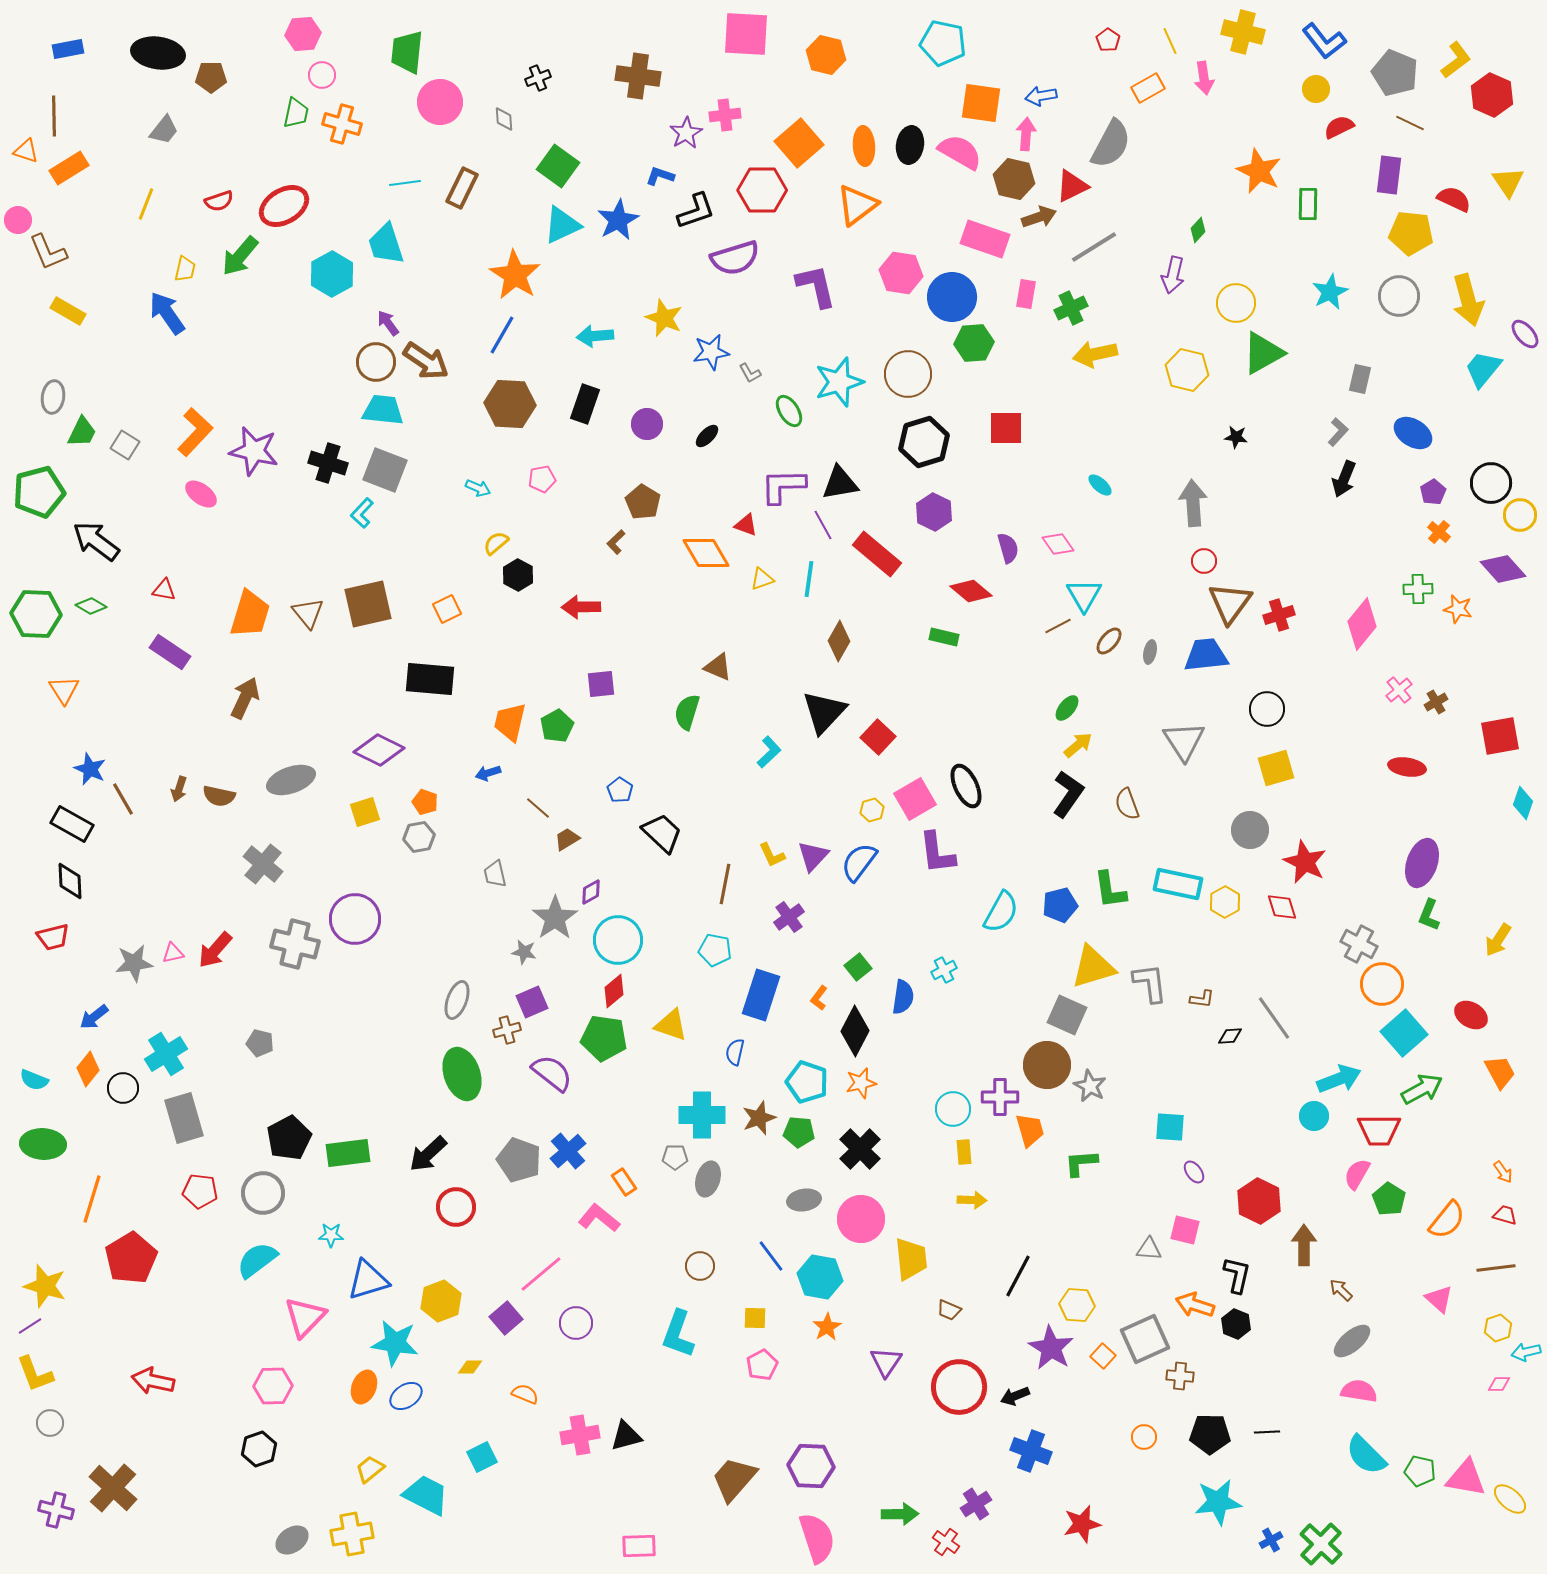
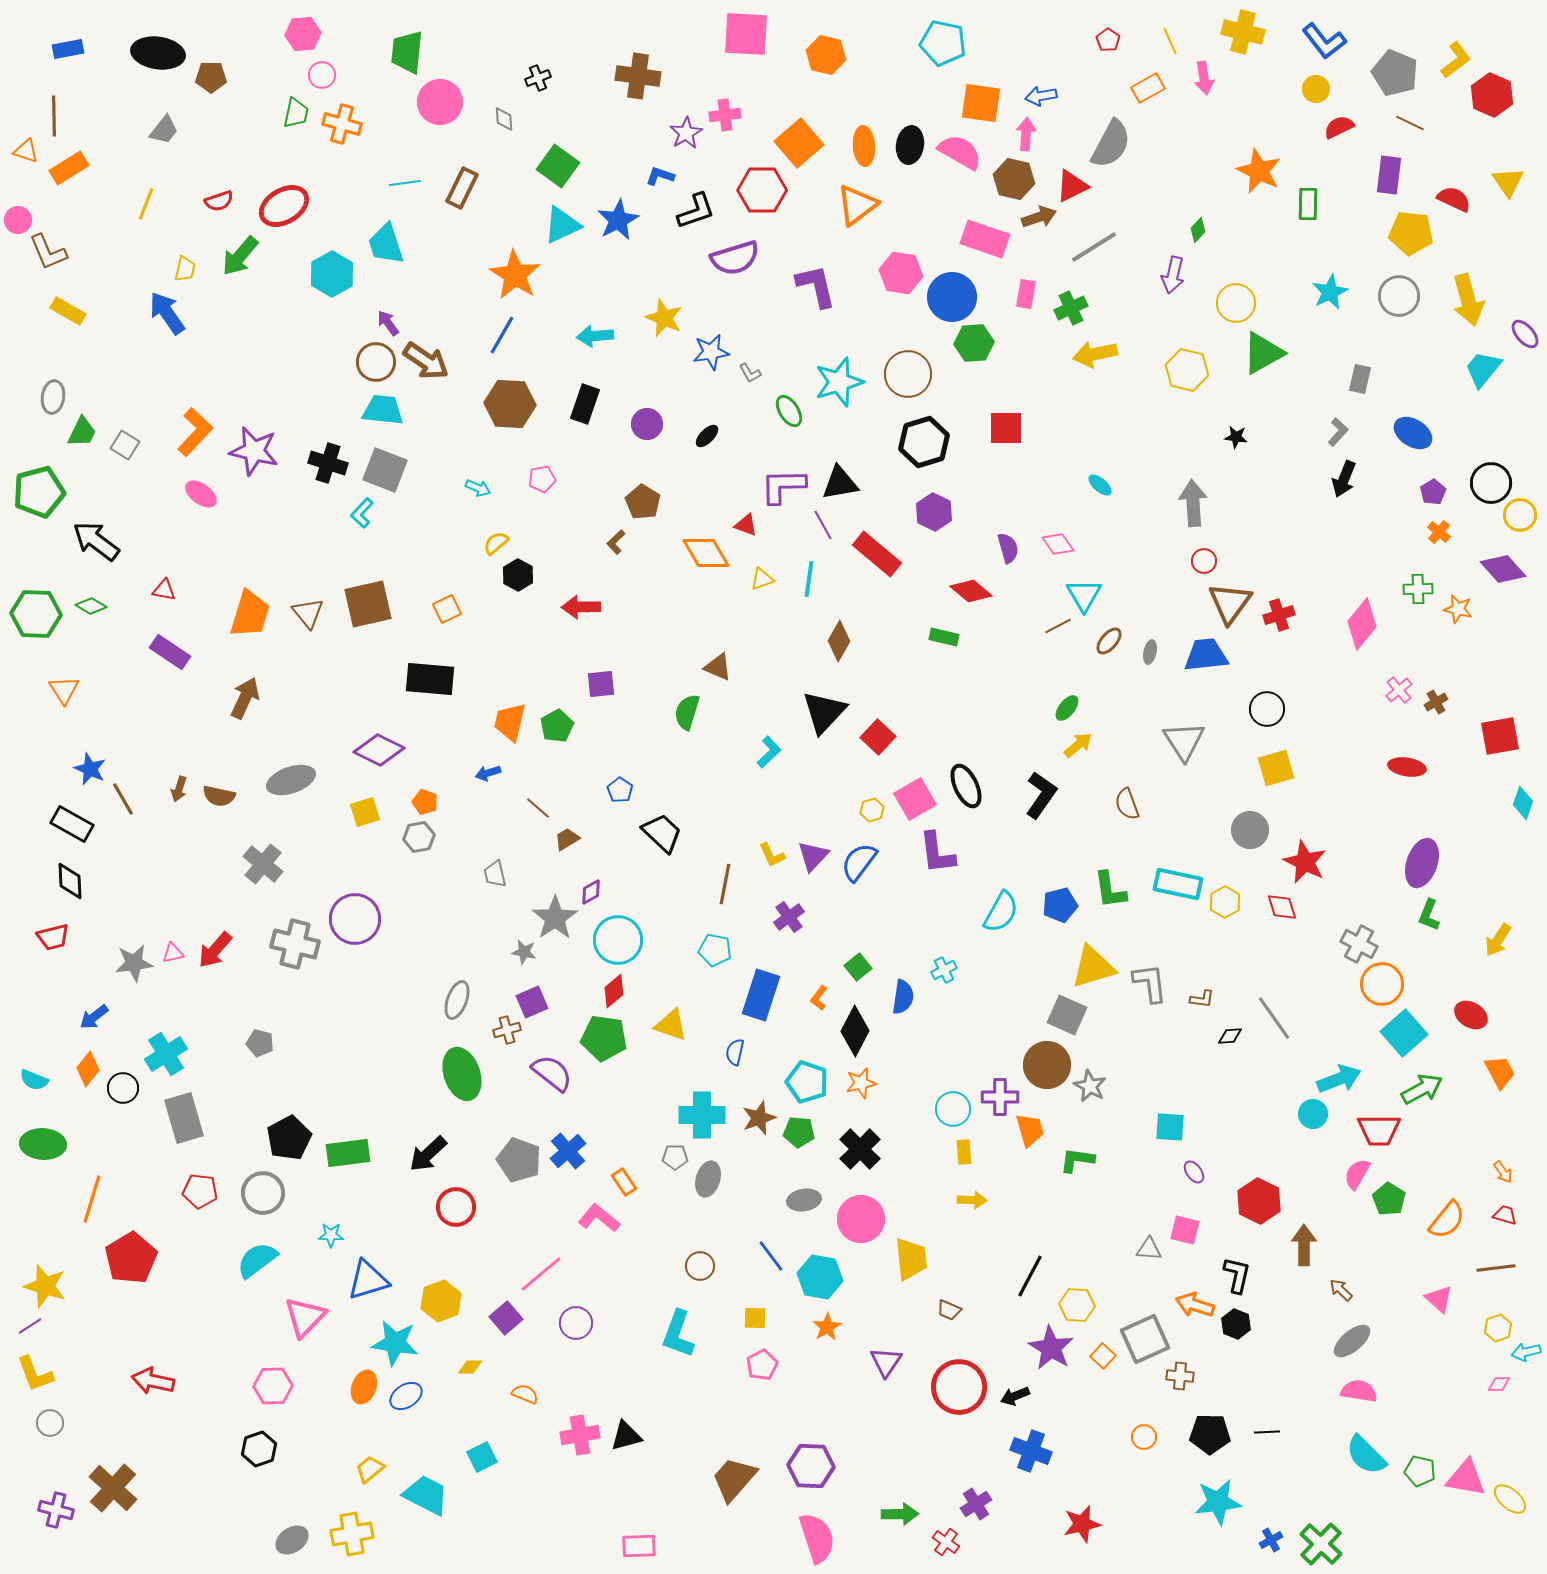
black L-shape at (1068, 794): moved 27 px left, 1 px down
cyan circle at (1314, 1116): moved 1 px left, 2 px up
green L-shape at (1081, 1163): moved 4 px left, 3 px up; rotated 12 degrees clockwise
black line at (1018, 1276): moved 12 px right
